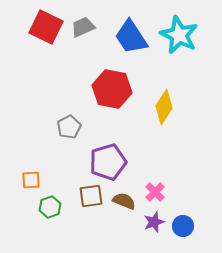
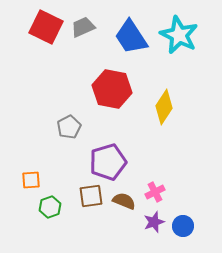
pink cross: rotated 18 degrees clockwise
